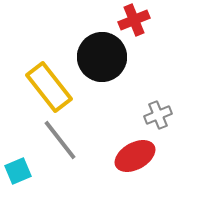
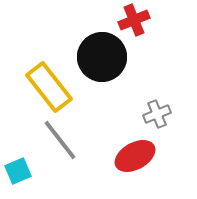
gray cross: moved 1 px left, 1 px up
